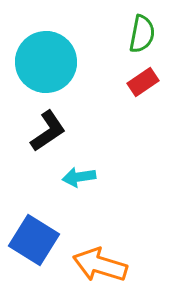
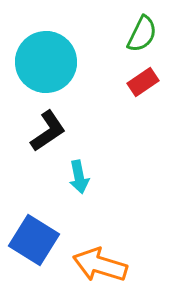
green semicircle: rotated 15 degrees clockwise
cyan arrow: rotated 92 degrees counterclockwise
